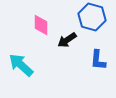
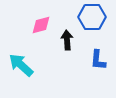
blue hexagon: rotated 16 degrees counterclockwise
pink diamond: rotated 75 degrees clockwise
black arrow: rotated 120 degrees clockwise
